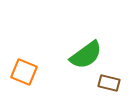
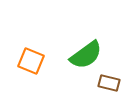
orange square: moved 7 px right, 11 px up
